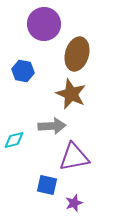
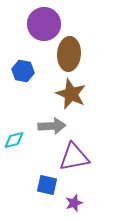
brown ellipse: moved 8 px left; rotated 12 degrees counterclockwise
